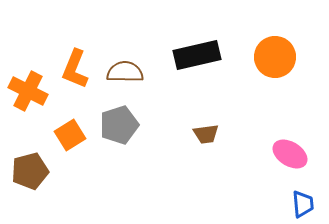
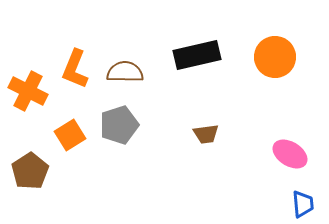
brown pentagon: rotated 18 degrees counterclockwise
